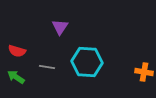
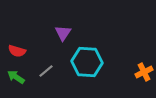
purple triangle: moved 3 px right, 6 px down
gray line: moved 1 px left, 4 px down; rotated 49 degrees counterclockwise
orange cross: rotated 36 degrees counterclockwise
